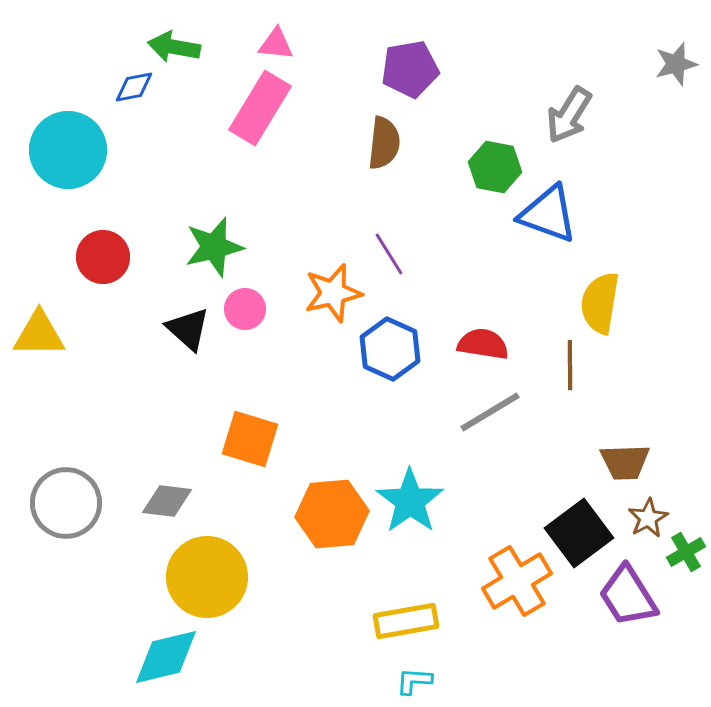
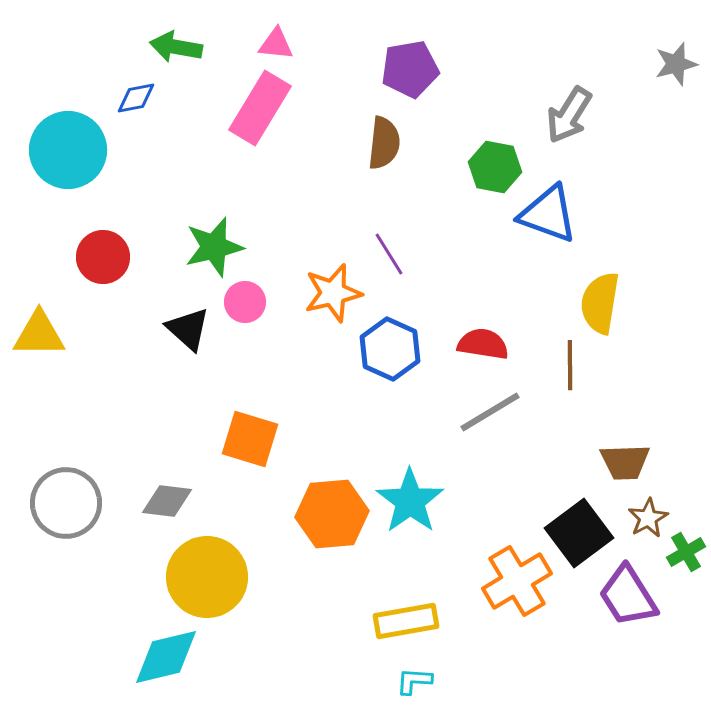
green arrow: moved 2 px right
blue diamond: moved 2 px right, 11 px down
pink circle: moved 7 px up
